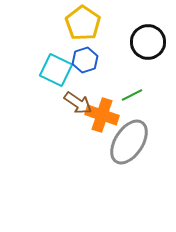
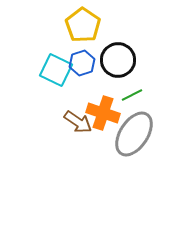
yellow pentagon: moved 2 px down
black circle: moved 30 px left, 18 px down
blue hexagon: moved 3 px left, 3 px down
brown arrow: moved 19 px down
orange cross: moved 1 px right, 2 px up
gray ellipse: moved 5 px right, 8 px up
